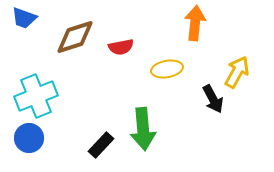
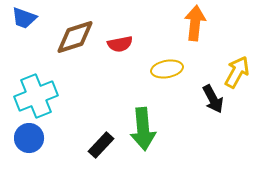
red semicircle: moved 1 px left, 3 px up
